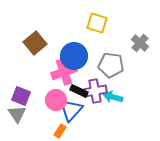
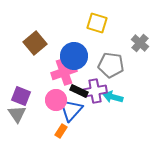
orange rectangle: moved 1 px right
